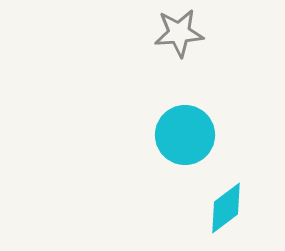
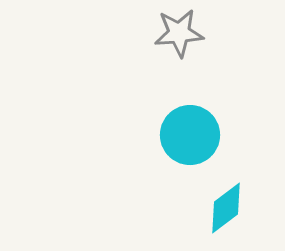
cyan circle: moved 5 px right
